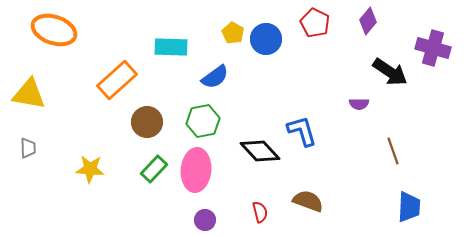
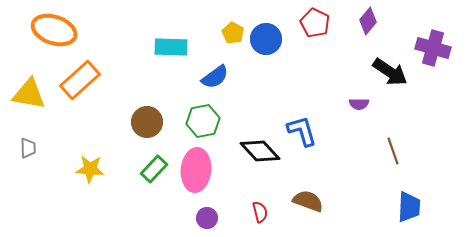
orange rectangle: moved 37 px left
purple circle: moved 2 px right, 2 px up
